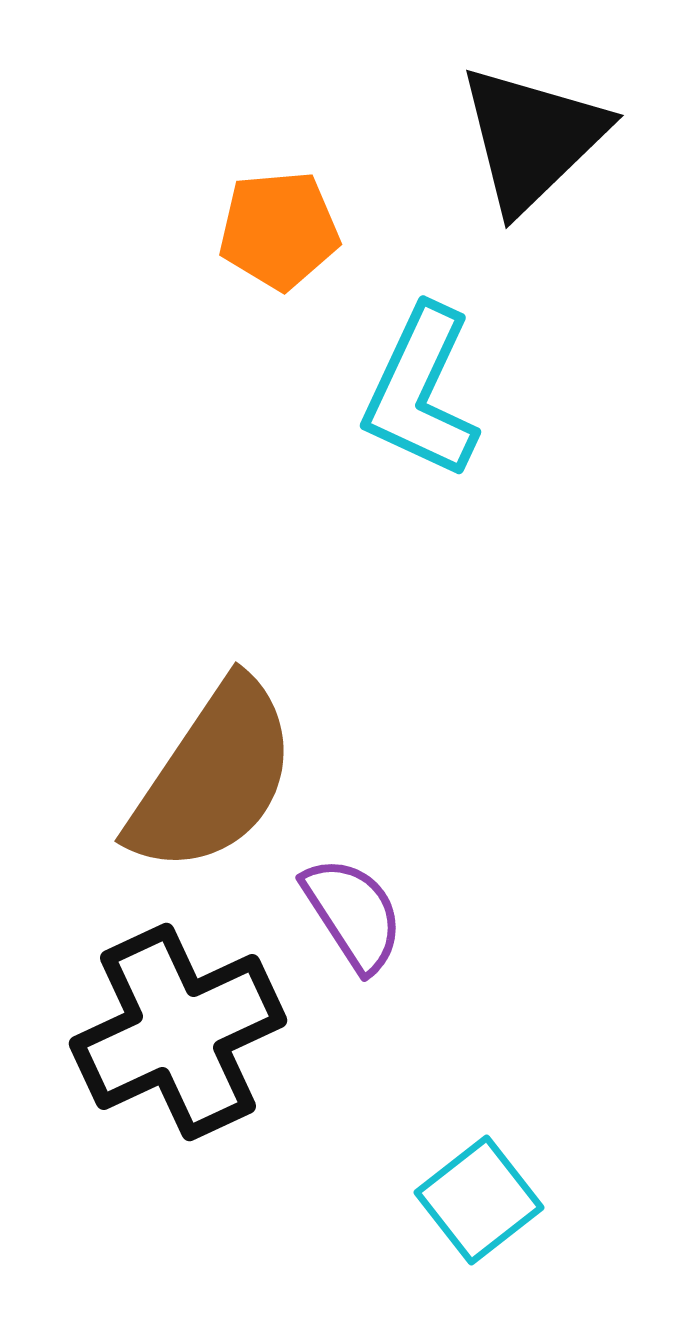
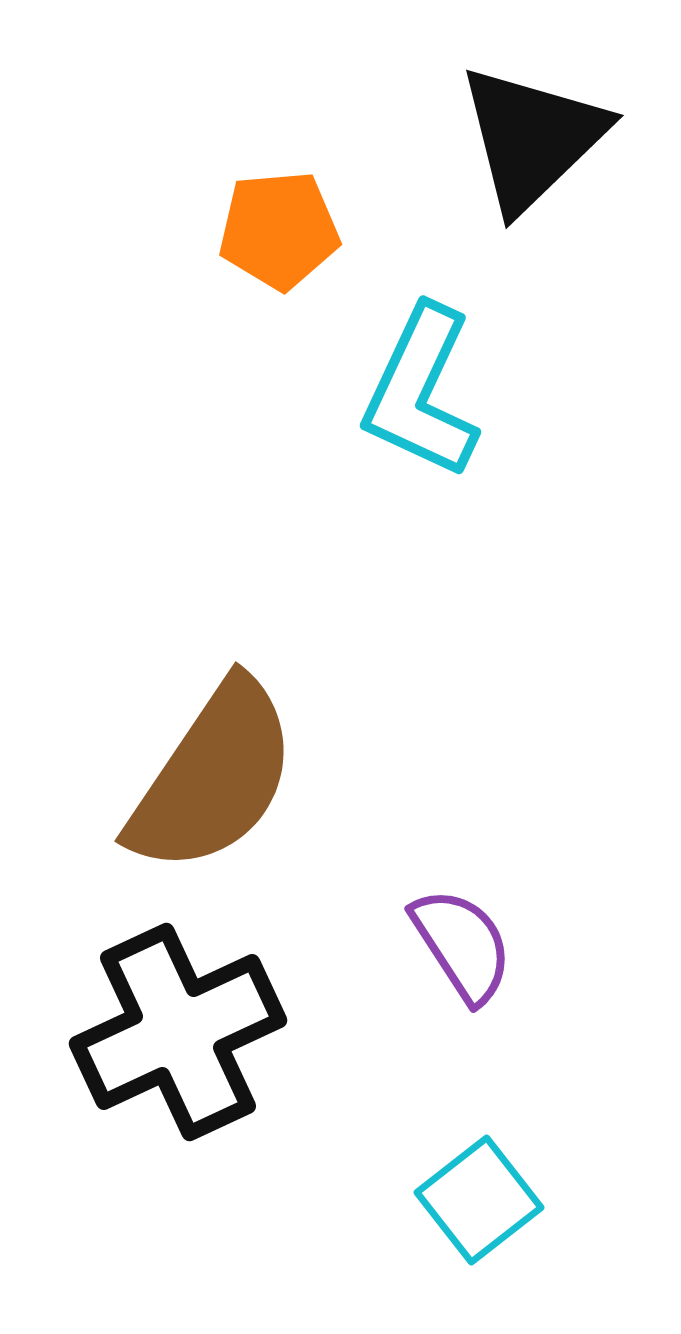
purple semicircle: moved 109 px right, 31 px down
